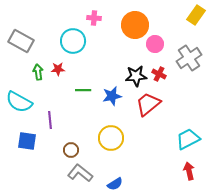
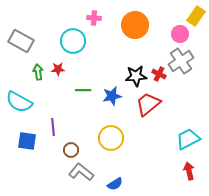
yellow rectangle: moved 1 px down
pink circle: moved 25 px right, 10 px up
gray cross: moved 8 px left, 3 px down
purple line: moved 3 px right, 7 px down
gray L-shape: moved 1 px right, 1 px up
